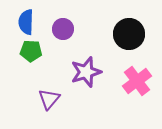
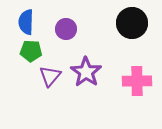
purple circle: moved 3 px right
black circle: moved 3 px right, 11 px up
purple star: rotated 20 degrees counterclockwise
pink cross: rotated 36 degrees clockwise
purple triangle: moved 1 px right, 23 px up
